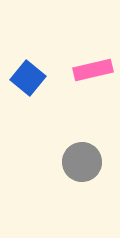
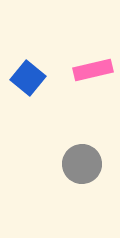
gray circle: moved 2 px down
